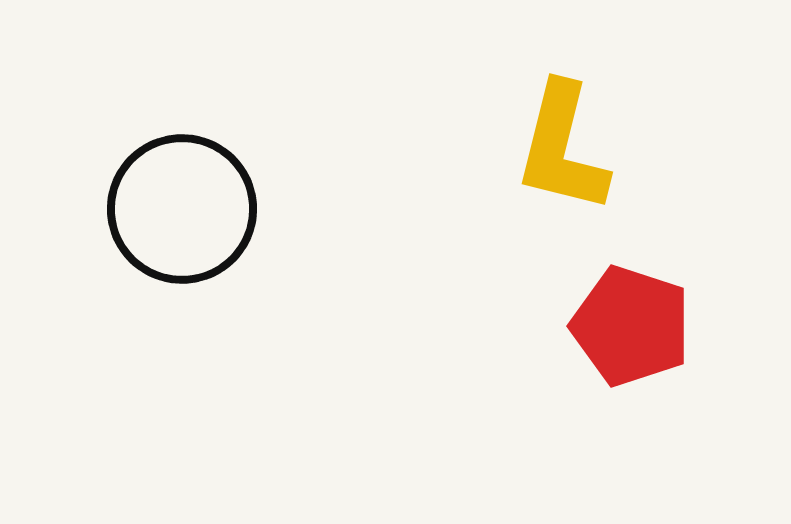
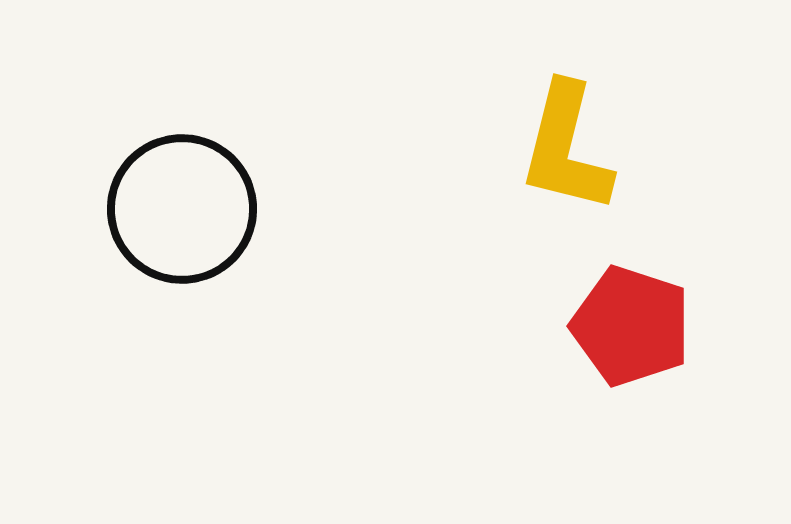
yellow L-shape: moved 4 px right
